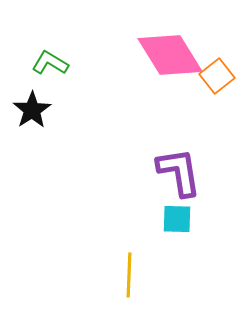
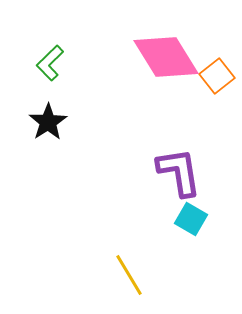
pink diamond: moved 4 px left, 2 px down
green L-shape: rotated 75 degrees counterclockwise
black star: moved 16 px right, 12 px down
cyan square: moved 14 px right; rotated 28 degrees clockwise
yellow line: rotated 33 degrees counterclockwise
